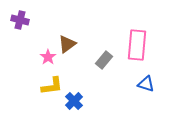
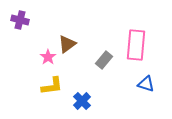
pink rectangle: moved 1 px left
blue cross: moved 8 px right
